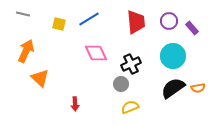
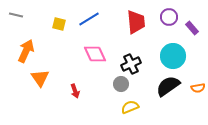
gray line: moved 7 px left, 1 px down
purple circle: moved 4 px up
pink diamond: moved 1 px left, 1 px down
orange triangle: rotated 12 degrees clockwise
black semicircle: moved 5 px left, 2 px up
red arrow: moved 13 px up; rotated 16 degrees counterclockwise
